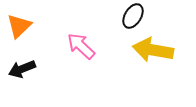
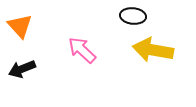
black ellipse: rotated 65 degrees clockwise
orange triangle: moved 1 px right; rotated 28 degrees counterclockwise
pink arrow: moved 1 px right, 4 px down
